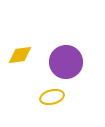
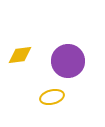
purple circle: moved 2 px right, 1 px up
